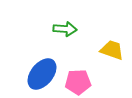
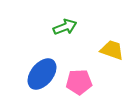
green arrow: moved 2 px up; rotated 25 degrees counterclockwise
pink pentagon: moved 1 px right
